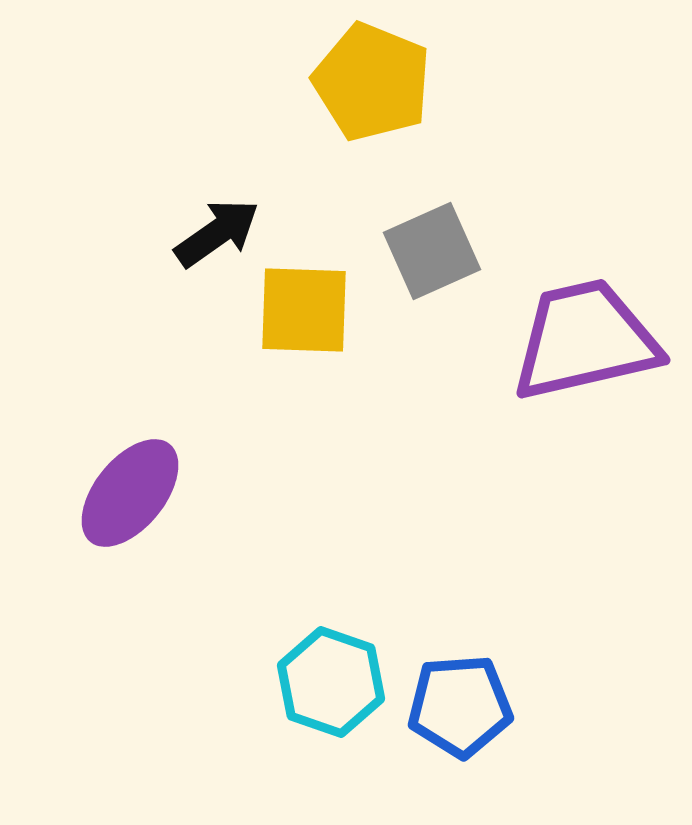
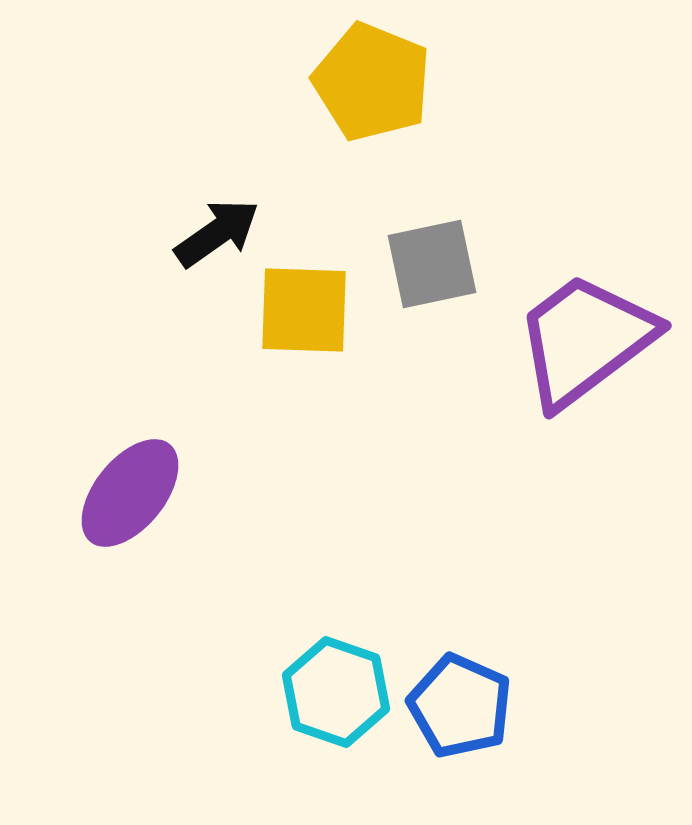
gray square: moved 13 px down; rotated 12 degrees clockwise
purple trapezoid: rotated 24 degrees counterclockwise
cyan hexagon: moved 5 px right, 10 px down
blue pentagon: rotated 28 degrees clockwise
